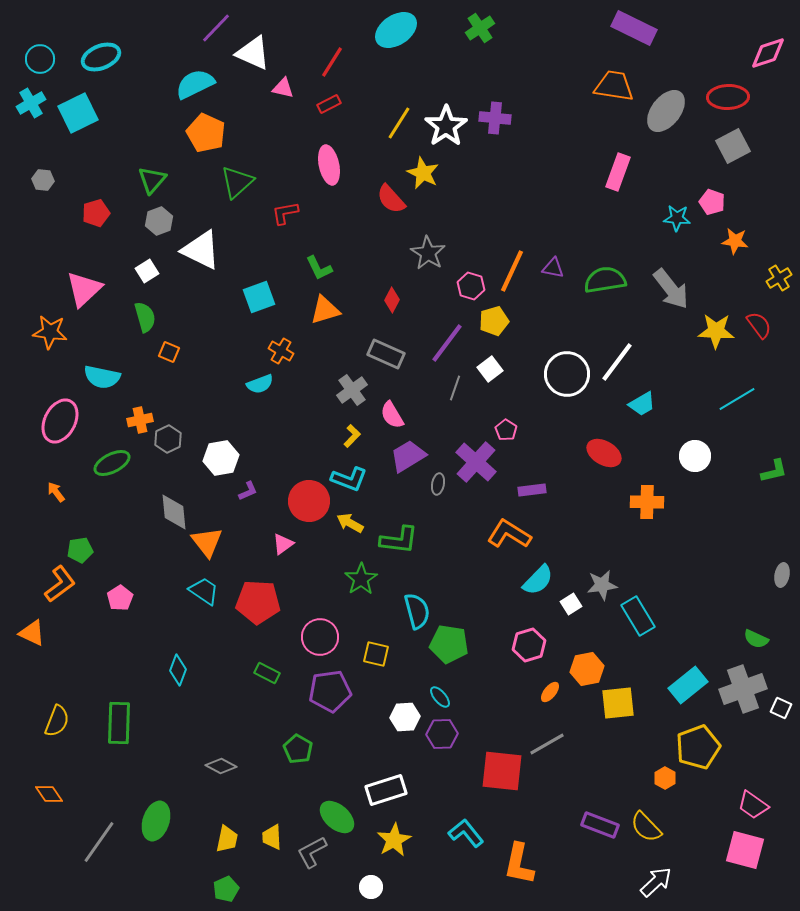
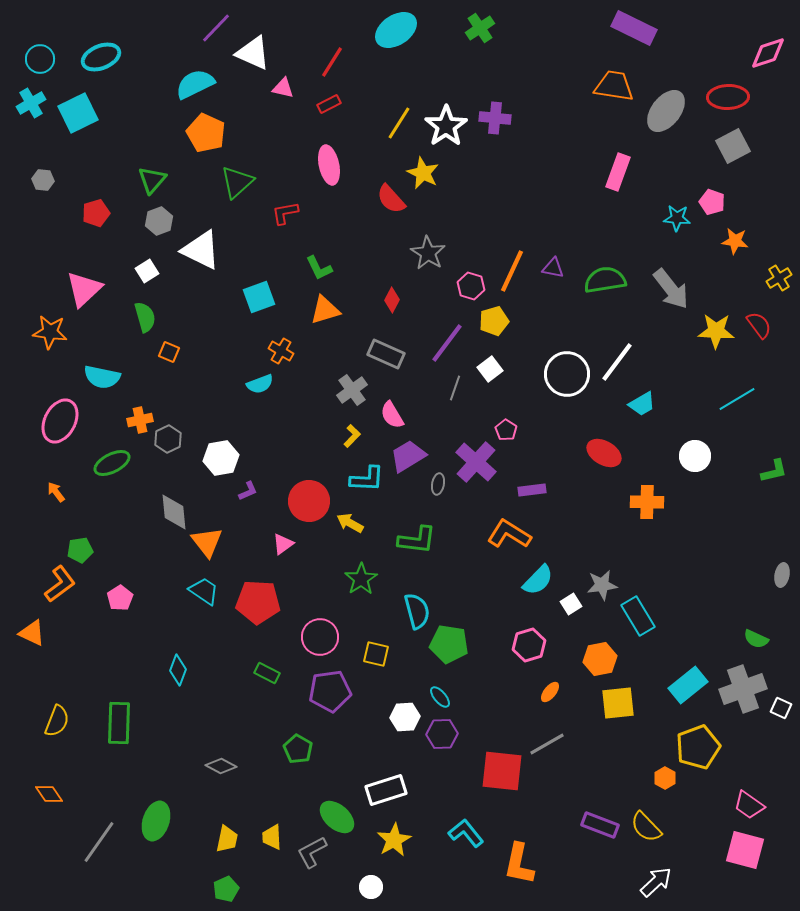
cyan L-shape at (349, 479): moved 18 px right; rotated 18 degrees counterclockwise
green L-shape at (399, 540): moved 18 px right
orange hexagon at (587, 669): moved 13 px right, 10 px up
pink trapezoid at (753, 805): moved 4 px left
